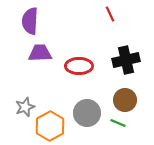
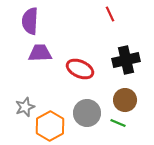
red ellipse: moved 1 px right, 3 px down; rotated 24 degrees clockwise
